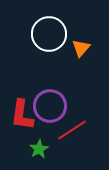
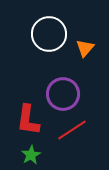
orange triangle: moved 4 px right
purple circle: moved 13 px right, 12 px up
red L-shape: moved 6 px right, 5 px down
green star: moved 8 px left, 6 px down
